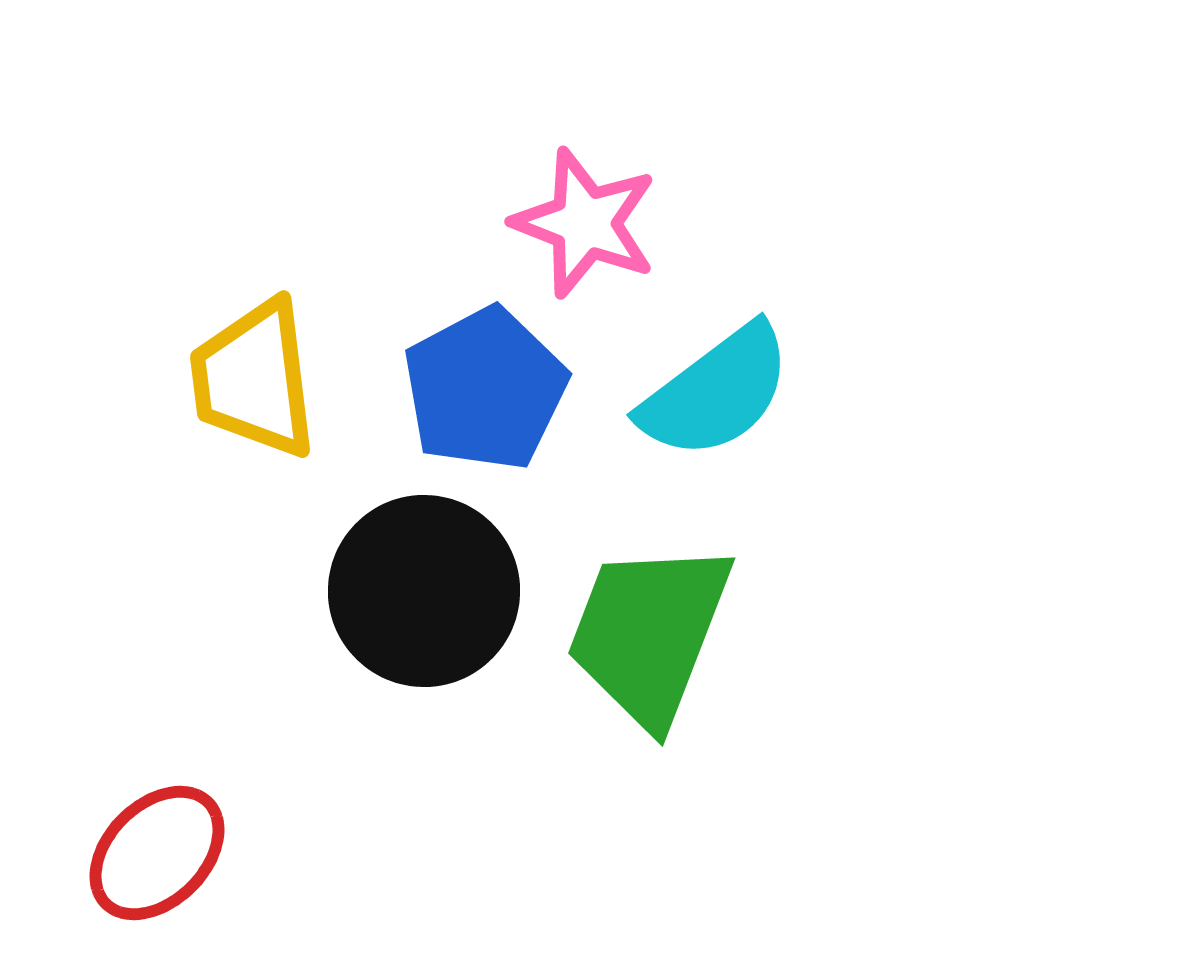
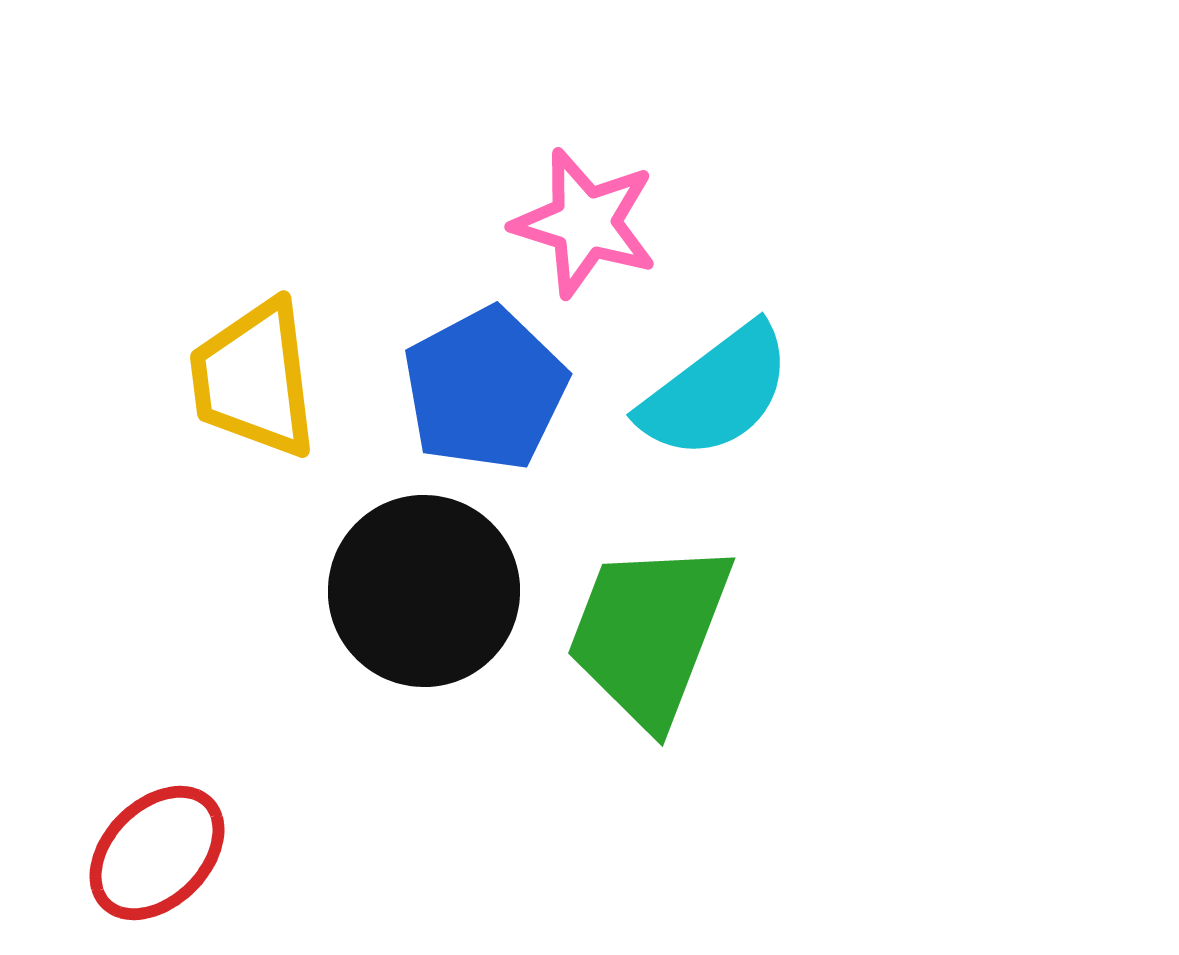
pink star: rotated 4 degrees counterclockwise
